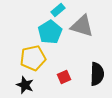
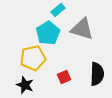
gray triangle: moved 3 px down
cyan pentagon: moved 2 px left, 1 px down
